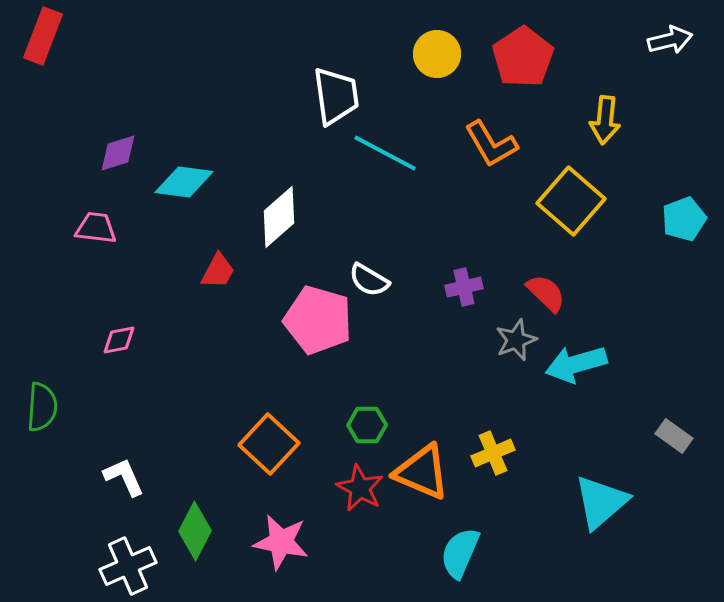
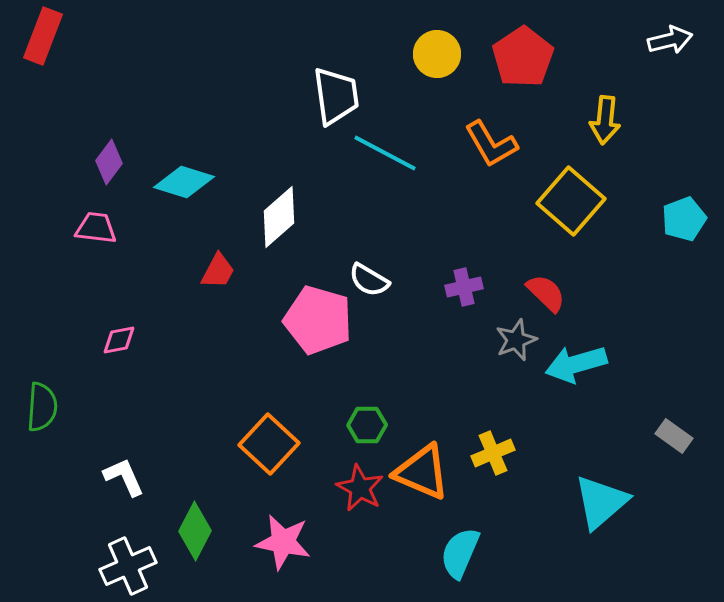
purple diamond: moved 9 px left, 9 px down; rotated 36 degrees counterclockwise
cyan diamond: rotated 10 degrees clockwise
pink star: moved 2 px right
